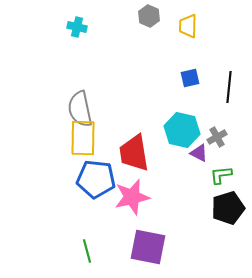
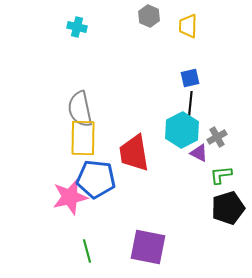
black line: moved 39 px left, 20 px down
cyan hexagon: rotated 20 degrees clockwise
pink star: moved 62 px left
